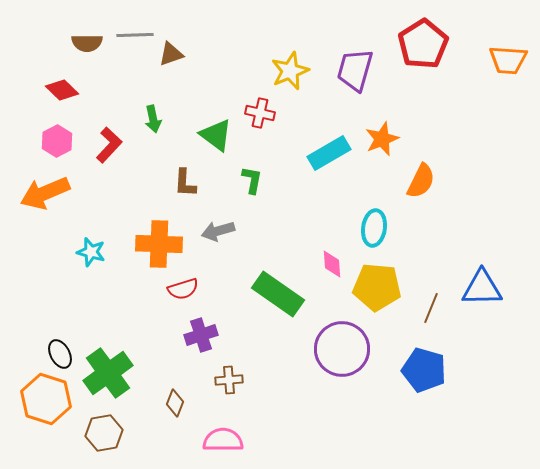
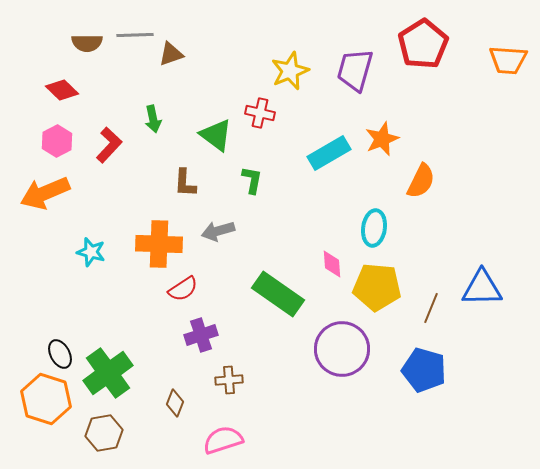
red semicircle: rotated 16 degrees counterclockwise
pink semicircle: rotated 18 degrees counterclockwise
